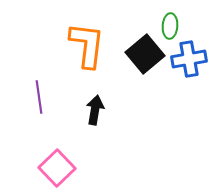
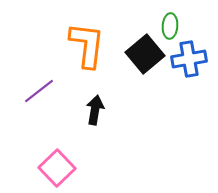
purple line: moved 6 px up; rotated 60 degrees clockwise
